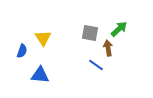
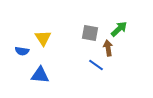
blue semicircle: rotated 80 degrees clockwise
